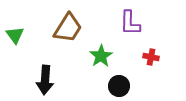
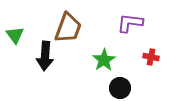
purple L-shape: rotated 96 degrees clockwise
brown trapezoid: rotated 12 degrees counterclockwise
green star: moved 3 px right, 4 px down
black arrow: moved 24 px up
black circle: moved 1 px right, 2 px down
